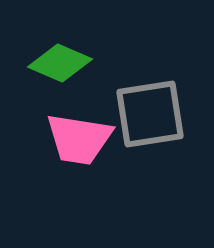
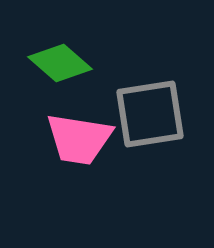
green diamond: rotated 18 degrees clockwise
